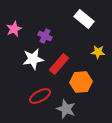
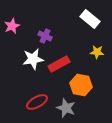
white rectangle: moved 6 px right
pink star: moved 2 px left, 3 px up
yellow star: moved 1 px left
red rectangle: rotated 20 degrees clockwise
orange hexagon: moved 3 px down; rotated 15 degrees clockwise
red ellipse: moved 3 px left, 6 px down
gray star: moved 1 px up
